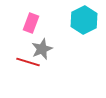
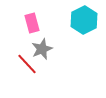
pink rectangle: moved 1 px right; rotated 36 degrees counterclockwise
red line: moved 1 px left, 2 px down; rotated 30 degrees clockwise
